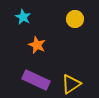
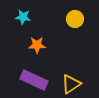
cyan star: rotated 21 degrees counterclockwise
orange star: rotated 24 degrees counterclockwise
purple rectangle: moved 2 px left
